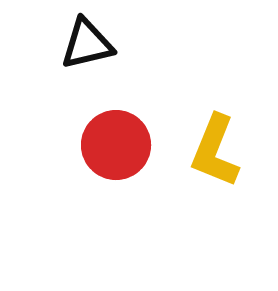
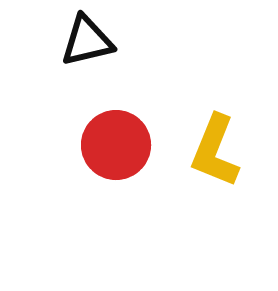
black triangle: moved 3 px up
